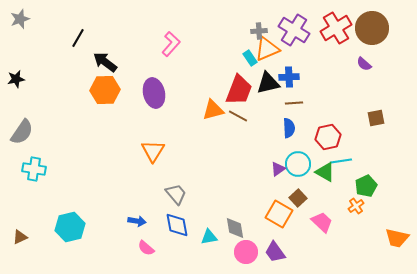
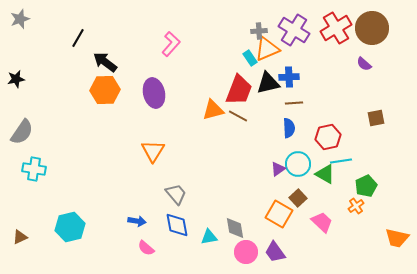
green triangle at (325, 172): moved 2 px down
